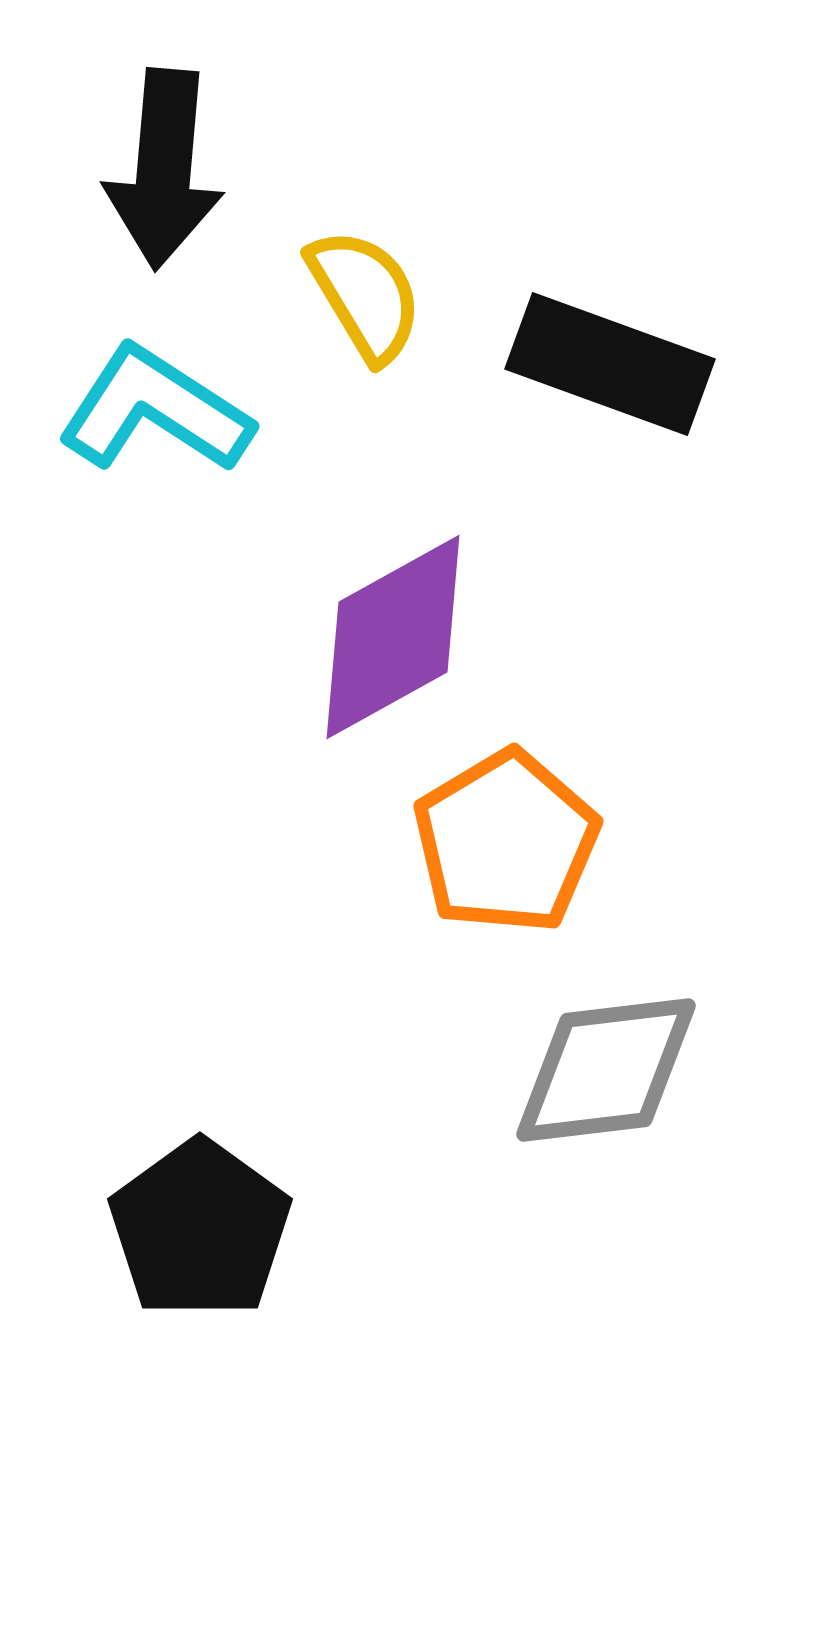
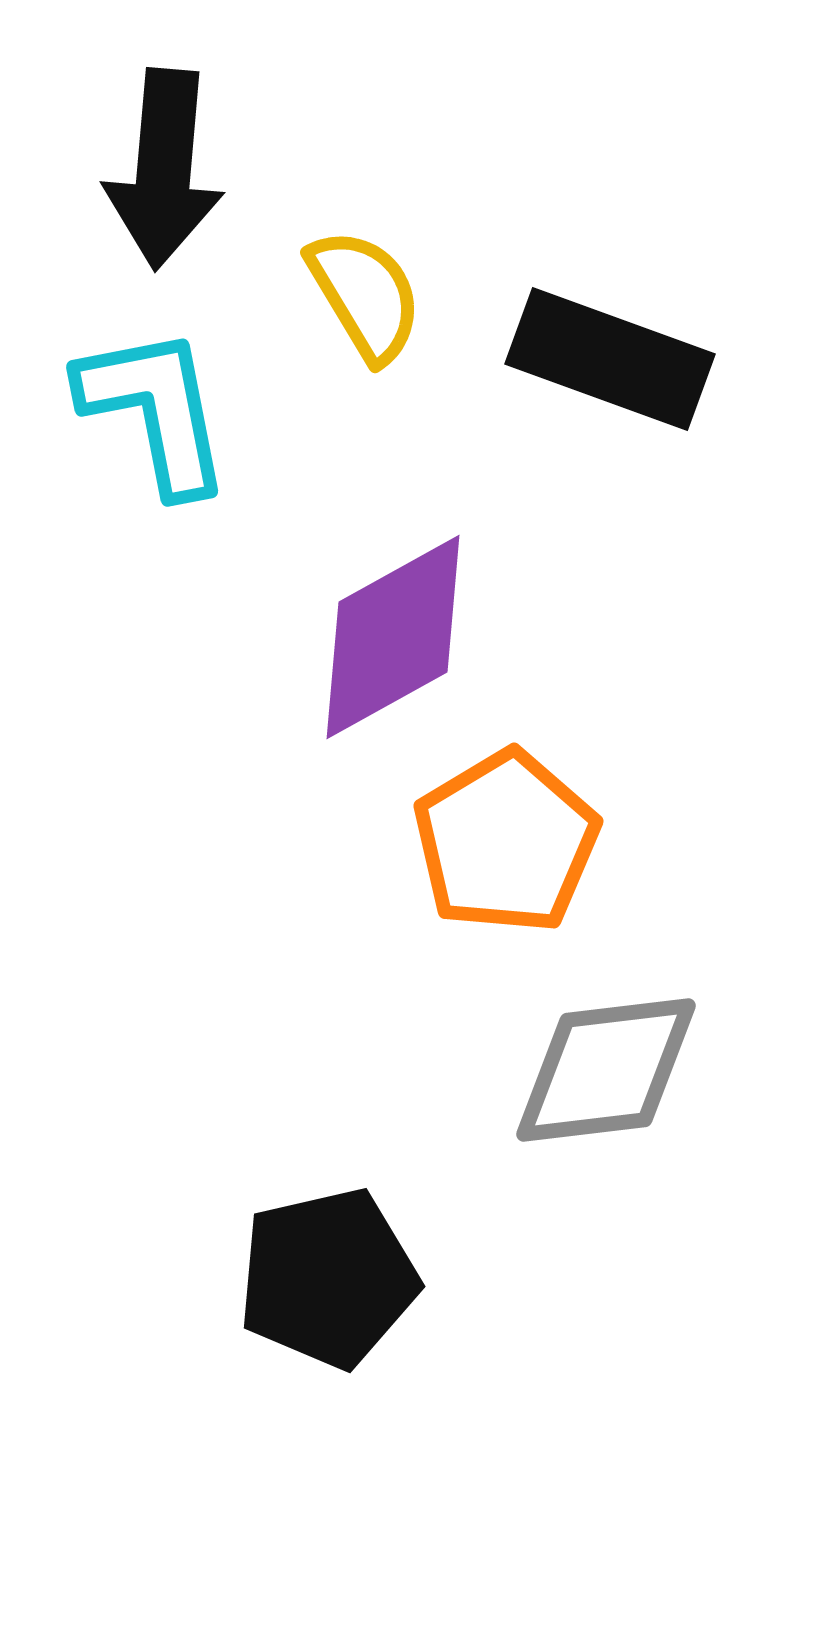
black rectangle: moved 5 px up
cyan L-shape: rotated 46 degrees clockwise
black pentagon: moved 128 px right, 49 px down; rotated 23 degrees clockwise
